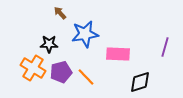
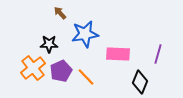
purple line: moved 7 px left, 7 px down
orange cross: rotated 20 degrees clockwise
purple pentagon: moved 1 px up; rotated 10 degrees counterclockwise
black diamond: rotated 50 degrees counterclockwise
